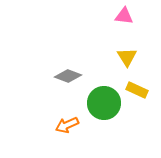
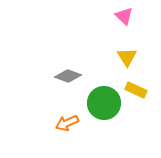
pink triangle: rotated 36 degrees clockwise
yellow rectangle: moved 1 px left
orange arrow: moved 2 px up
